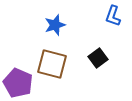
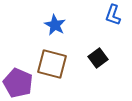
blue L-shape: moved 1 px up
blue star: rotated 25 degrees counterclockwise
